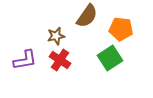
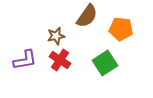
green square: moved 5 px left, 5 px down
